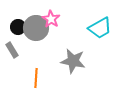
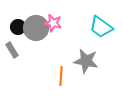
pink star: moved 2 px right, 4 px down; rotated 18 degrees counterclockwise
cyan trapezoid: moved 1 px right, 1 px up; rotated 65 degrees clockwise
gray star: moved 13 px right
orange line: moved 25 px right, 2 px up
